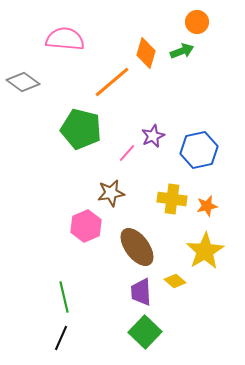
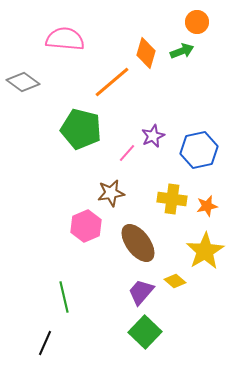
brown ellipse: moved 1 px right, 4 px up
purple trapezoid: rotated 44 degrees clockwise
black line: moved 16 px left, 5 px down
